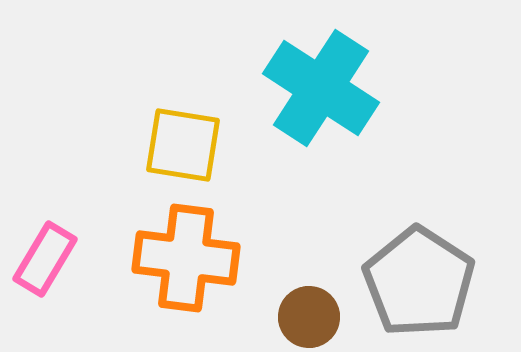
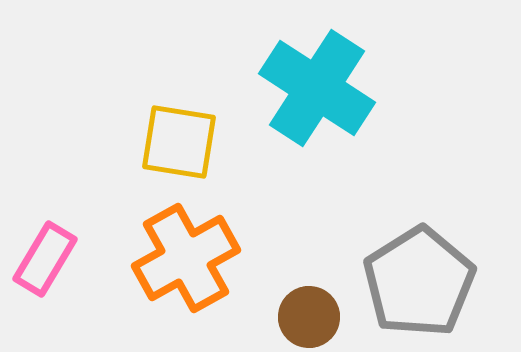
cyan cross: moved 4 px left
yellow square: moved 4 px left, 3 px up
orange cross: rotated 36 degrees counterclockwise
gray pentagon: rotated 7 degrees clockwise
